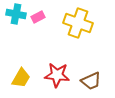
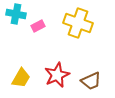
pink rectangle: moved 9 px down
red star: rotated 30 degrees counterclockwise
